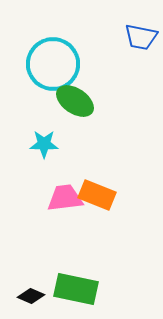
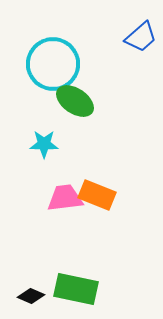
blue trapezoid: rotated 52 degrees counterclockwise
